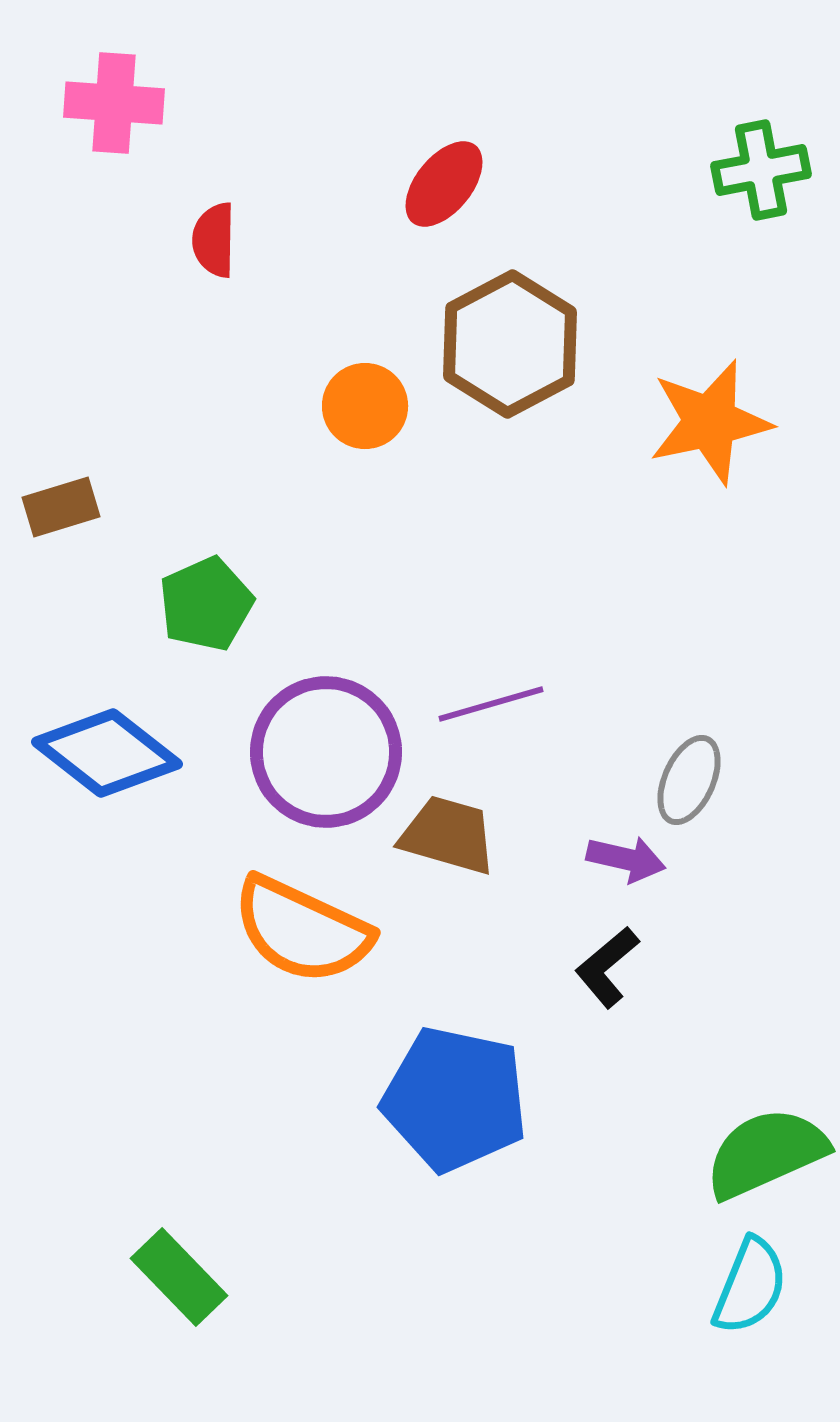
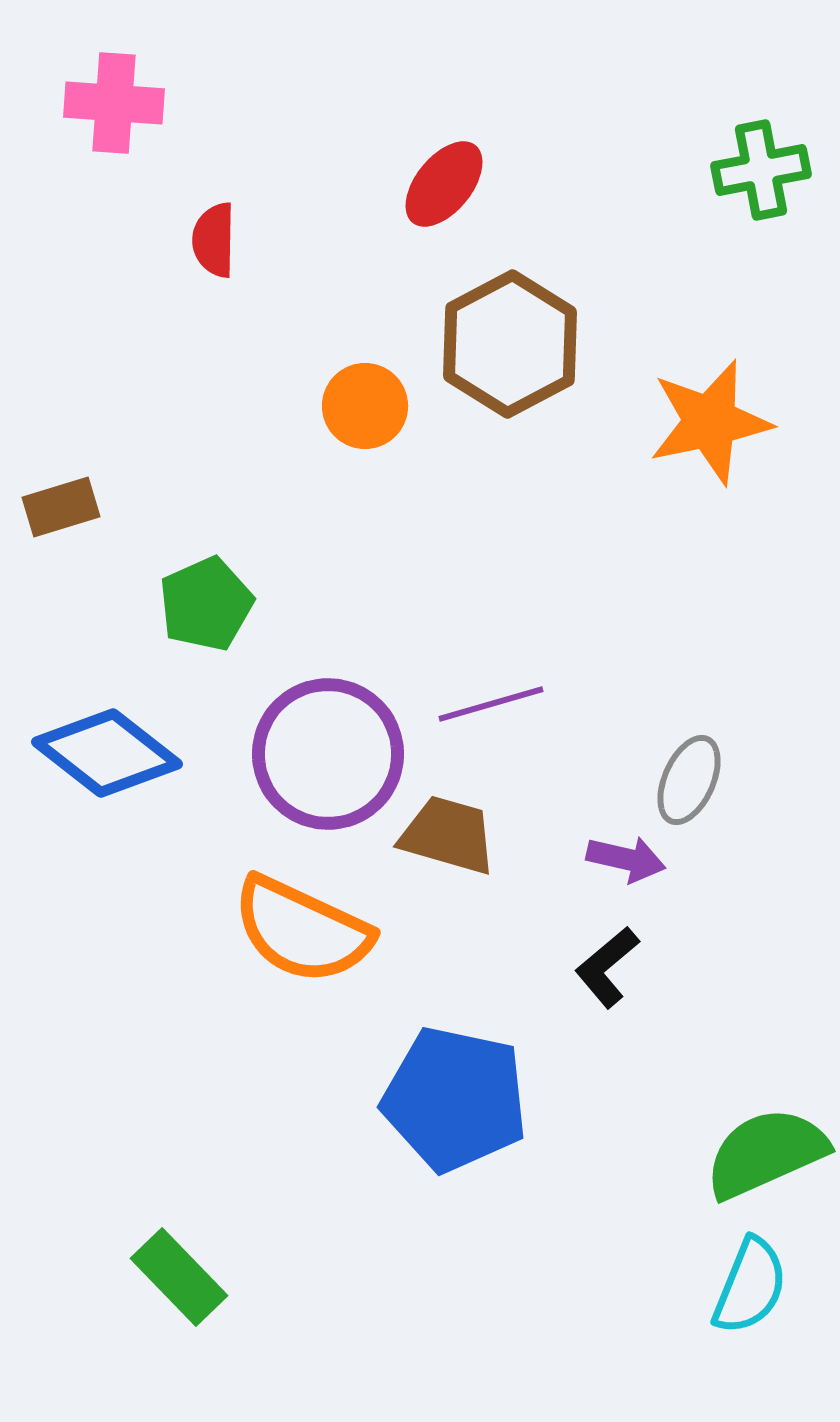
purple circle: moved 2 px right, 2 px down
